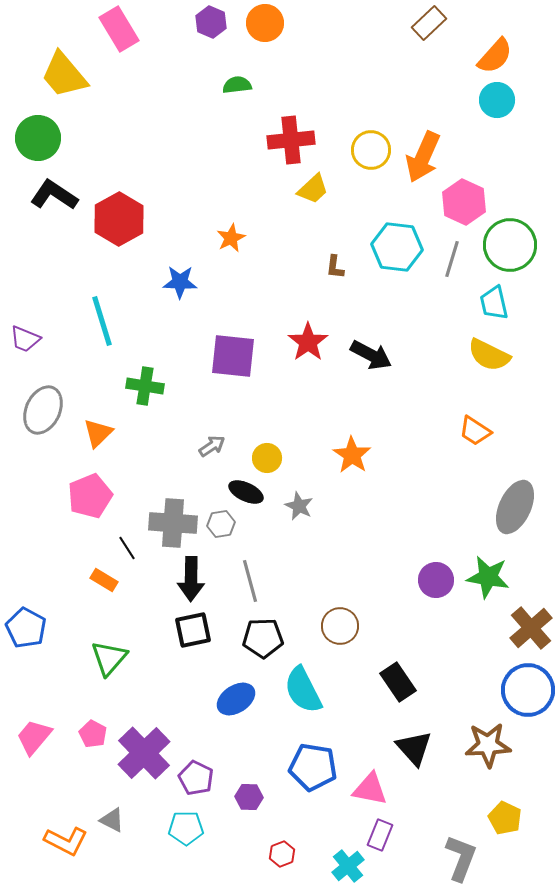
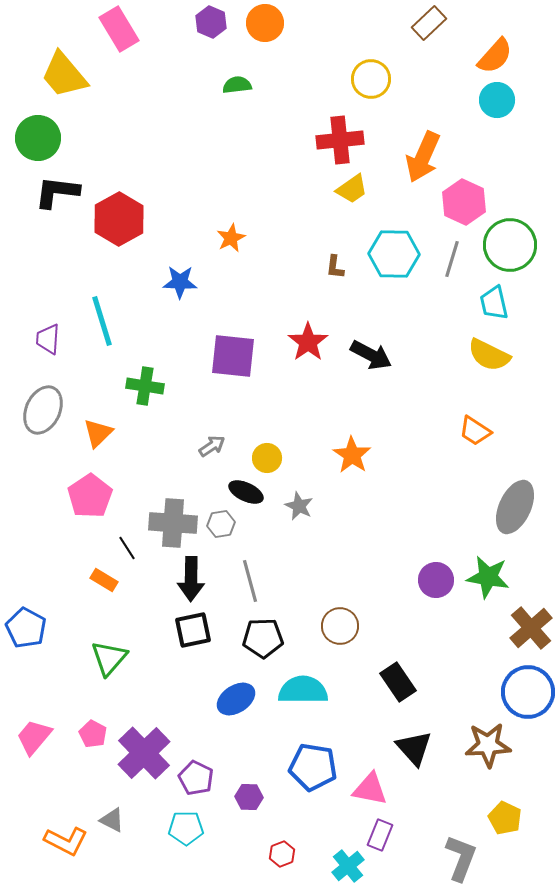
red cross at (291, 140): moved 49 px right
yellow circle at (371, 150): moved 71 px up
yellow trapezoid at (313, 189): moved 39 px right; rotated 8 degrees clockwise
black L-shape at (54, 195): moved 3 px right, 3 px up; rotated 27 degrees counterclockwise
cyan hexagon at (397, 247): moved 3 px left, 7 px down; rotated 6 degrees counterclockwise
purple trapezoid at (25, 339): moved 23 px right; rotated 72 degrees clockwise
pink pentagon at (90, 496): rotated 12 degrees counterclockwise
cyan semicircle at (303, 690): rotated 117 degrees clockwise
blue circle at (528, 690): moved 2 px down
